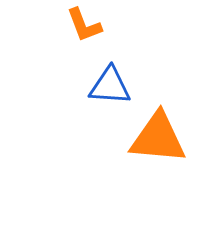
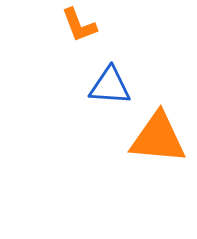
orange L-shape: moved 5 px left
